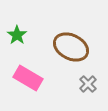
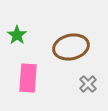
brown ellipse: rotated 40 degrees counterclockwise
pink rectangle: rotated 64 degrees clockwise
